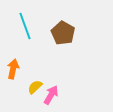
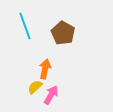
orange arrow: moved 32 px right
